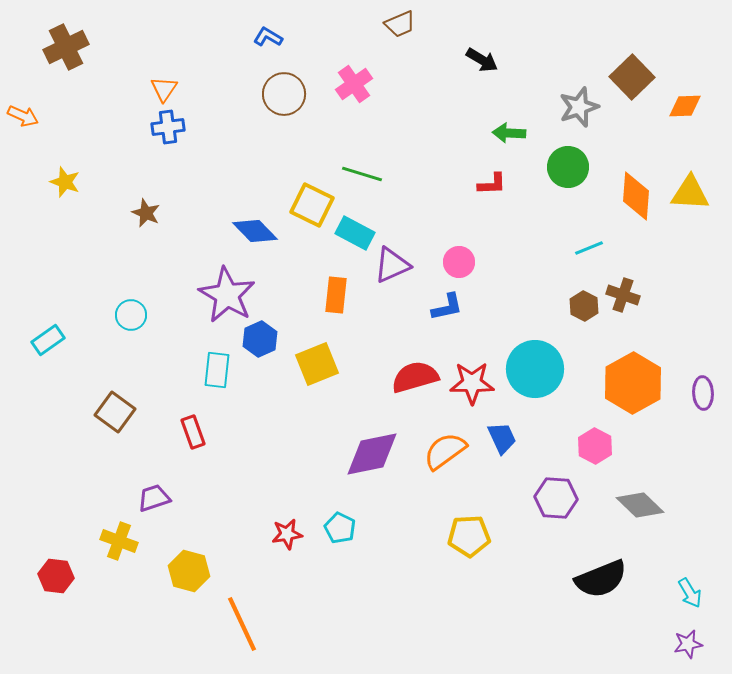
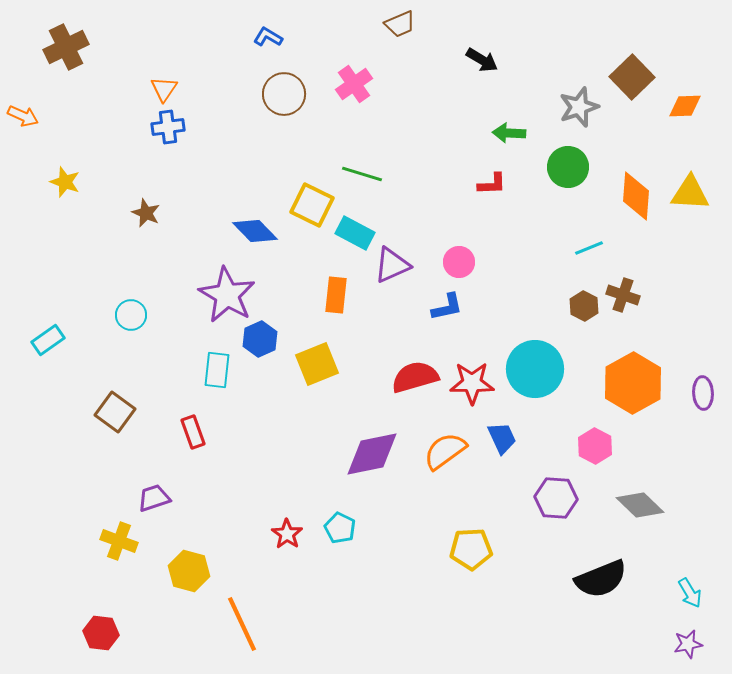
red star at (287, 534): rotated 28 degrees counterclockwise
yellow pentagon at (469, 536): moved 2 px right, 13 px down
red hexagon at (56, 576): moved 45 px right, 57 px down
